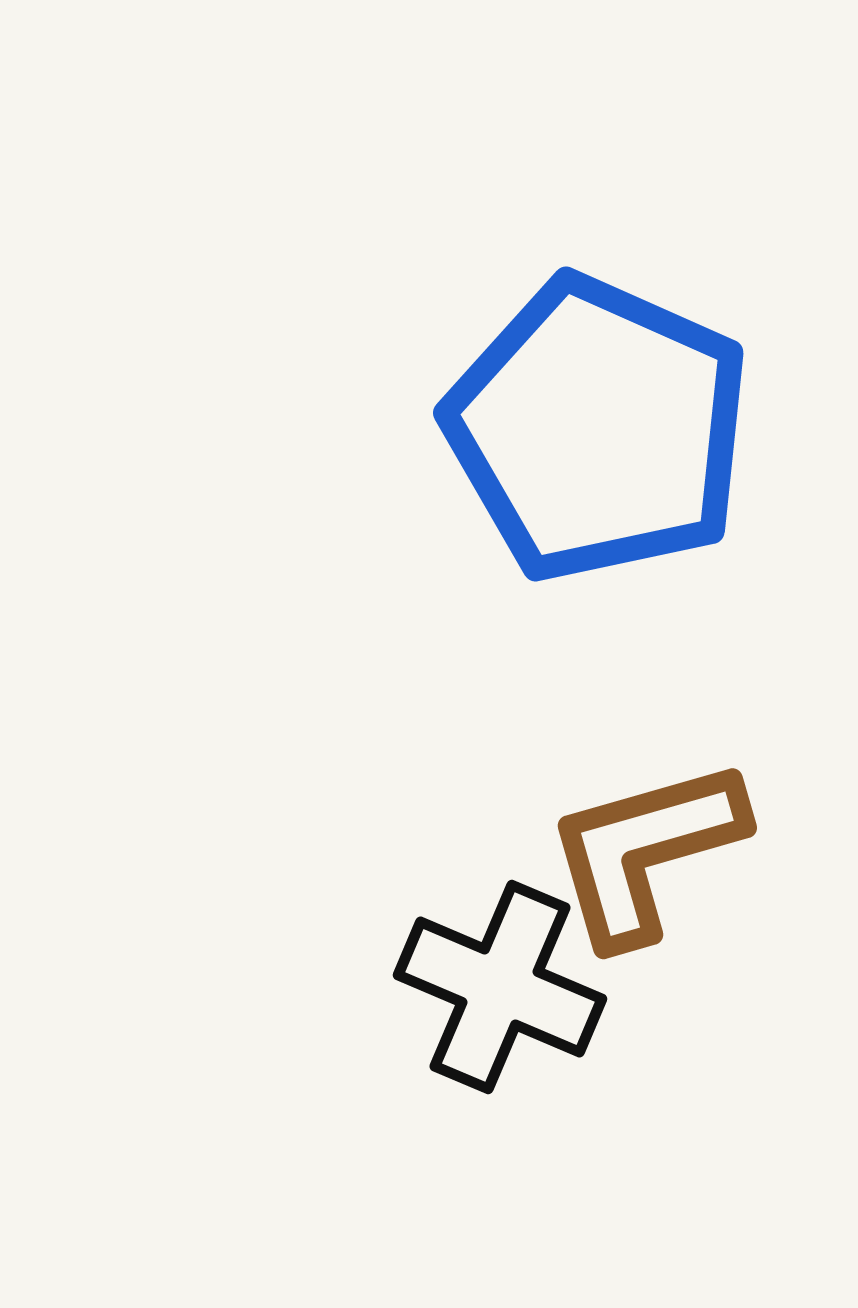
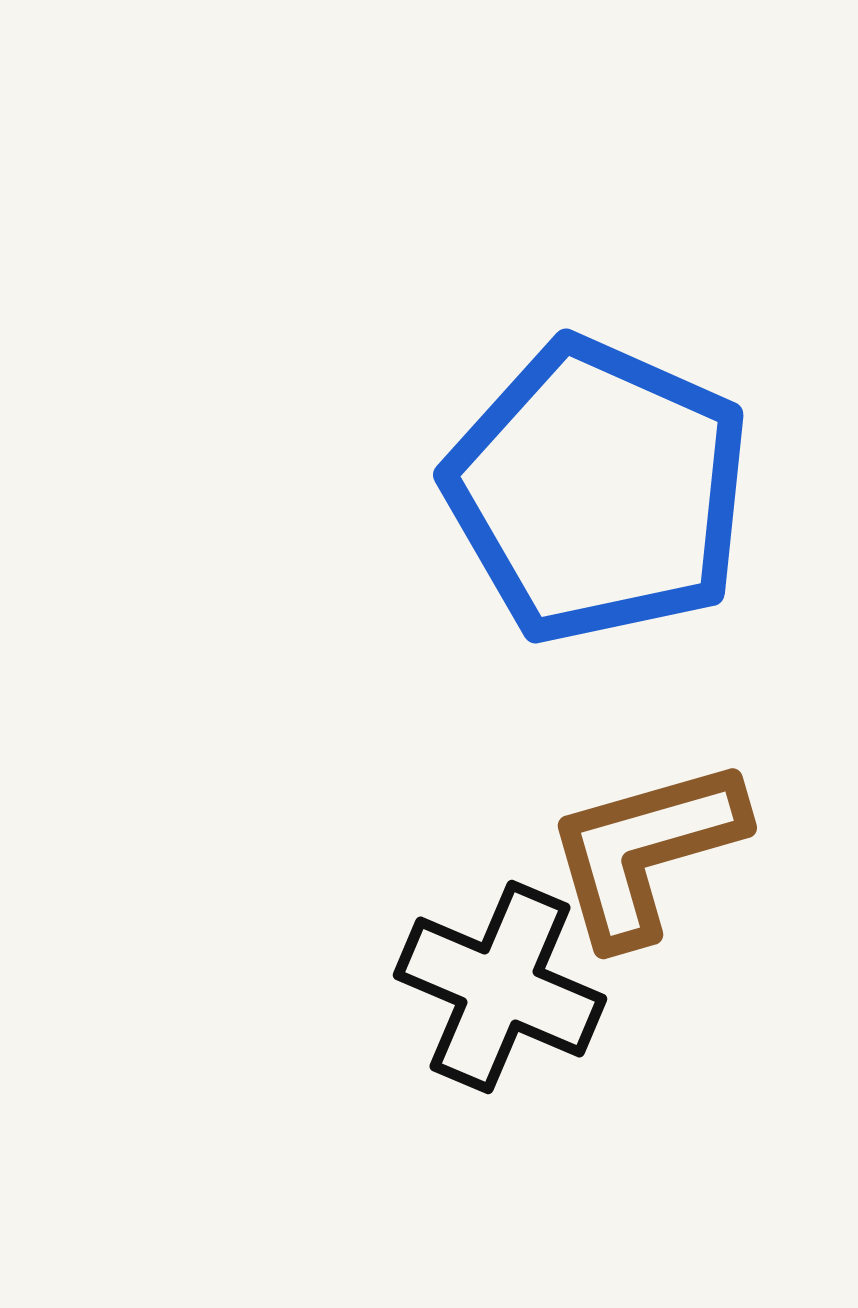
blue pentagon: moved 62 px down
